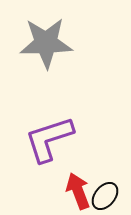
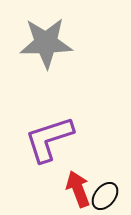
red arrow: moved 2 px up
